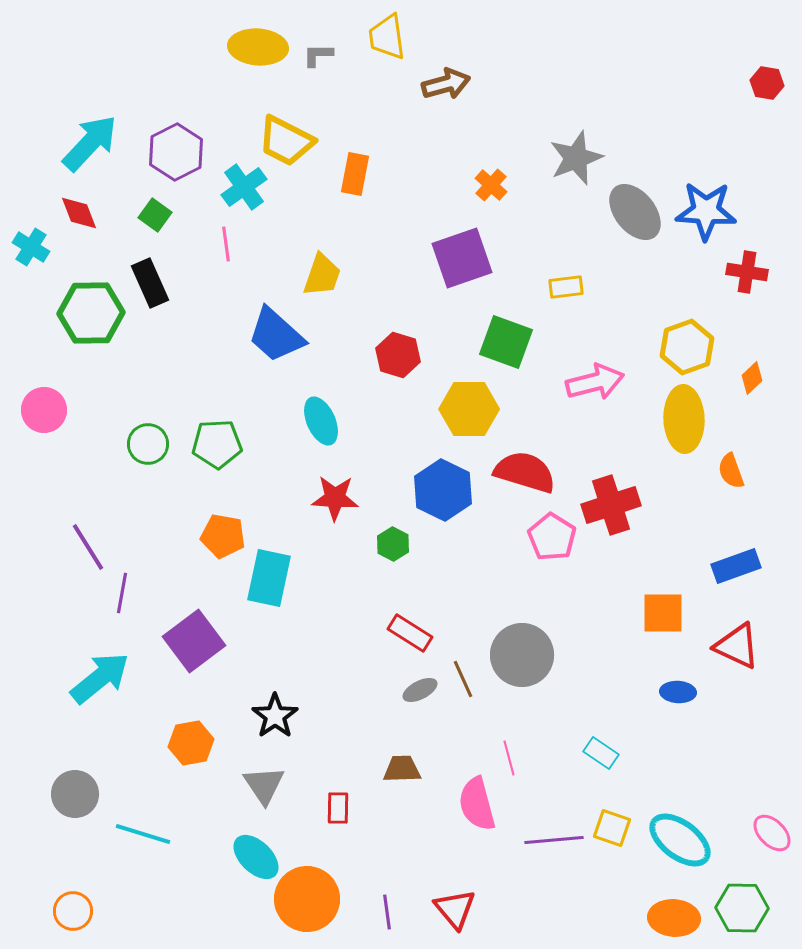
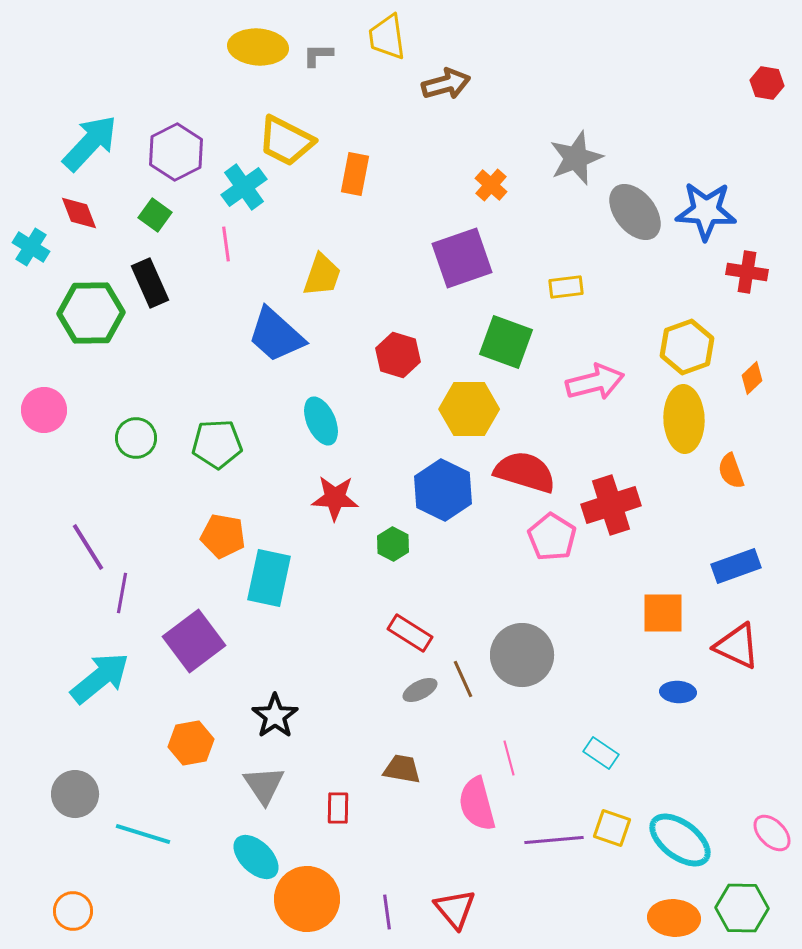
green circle at (148, 444): moved 12 px left, 6 px up
brown trapezoid at (402, 769): rotated 12 degrees clockwise
